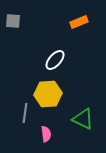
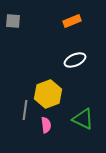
orange rectangle: moved 7 px left, 1 px up
white ellipse: moved 20 px right; rotated 25 degrees clockwise
yellow hexagon: rotated 16 degrees counterclockwise
gray line: moved 3 px up
pink semicircle: moved 9 px up
